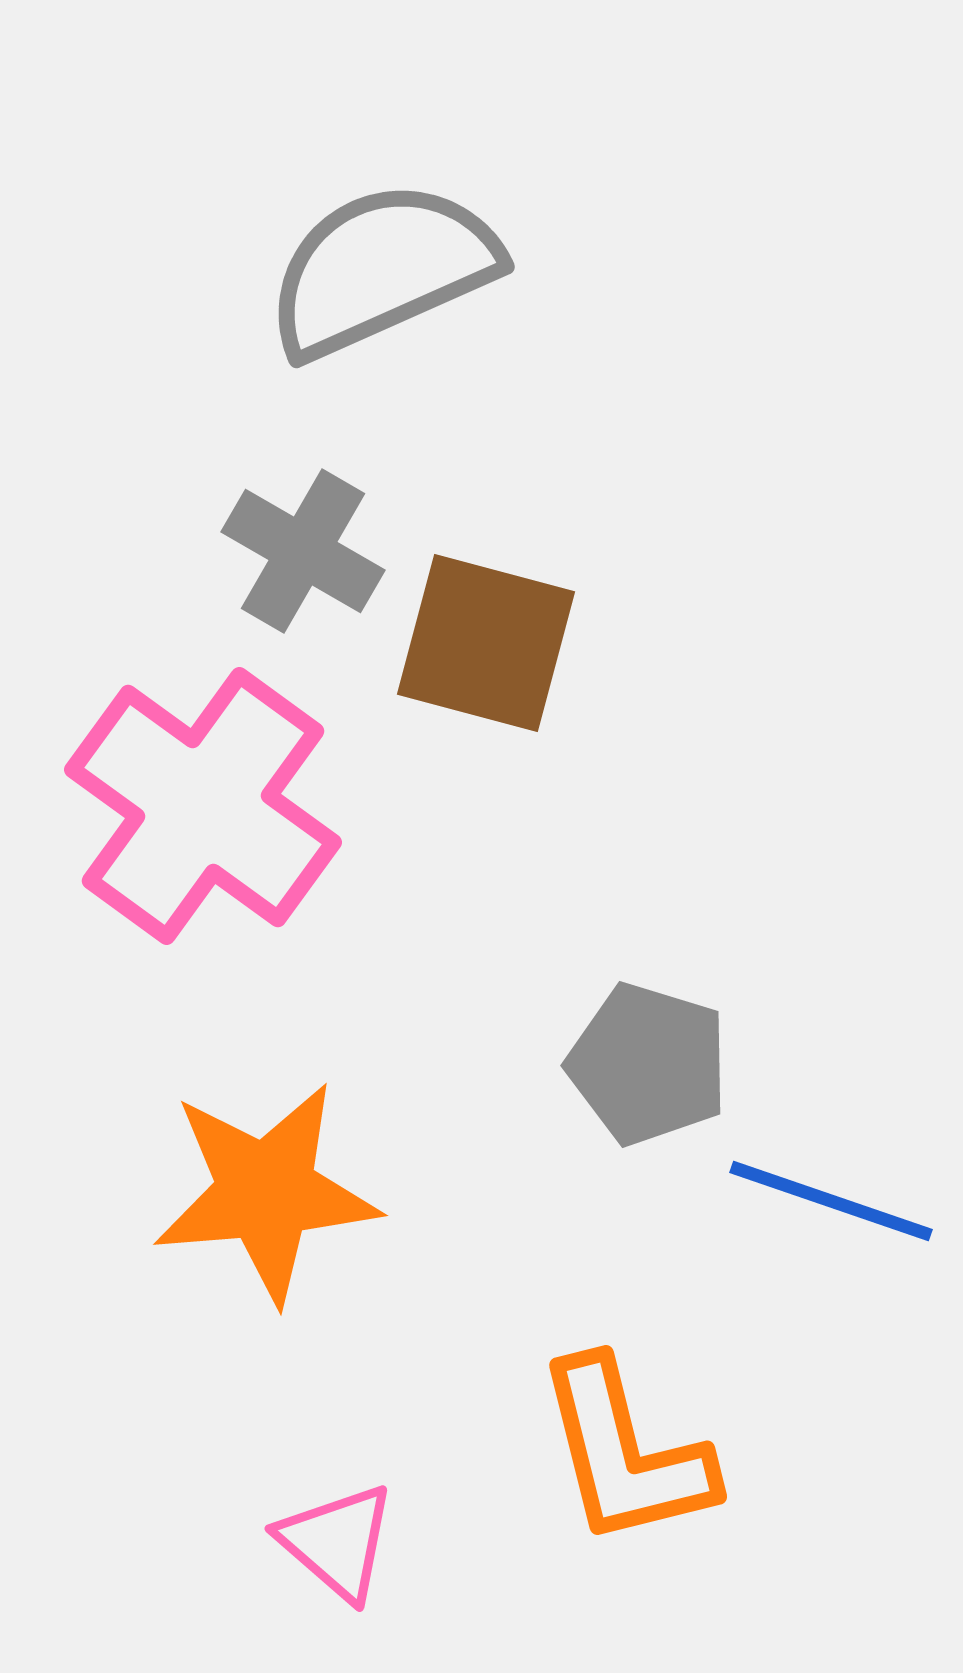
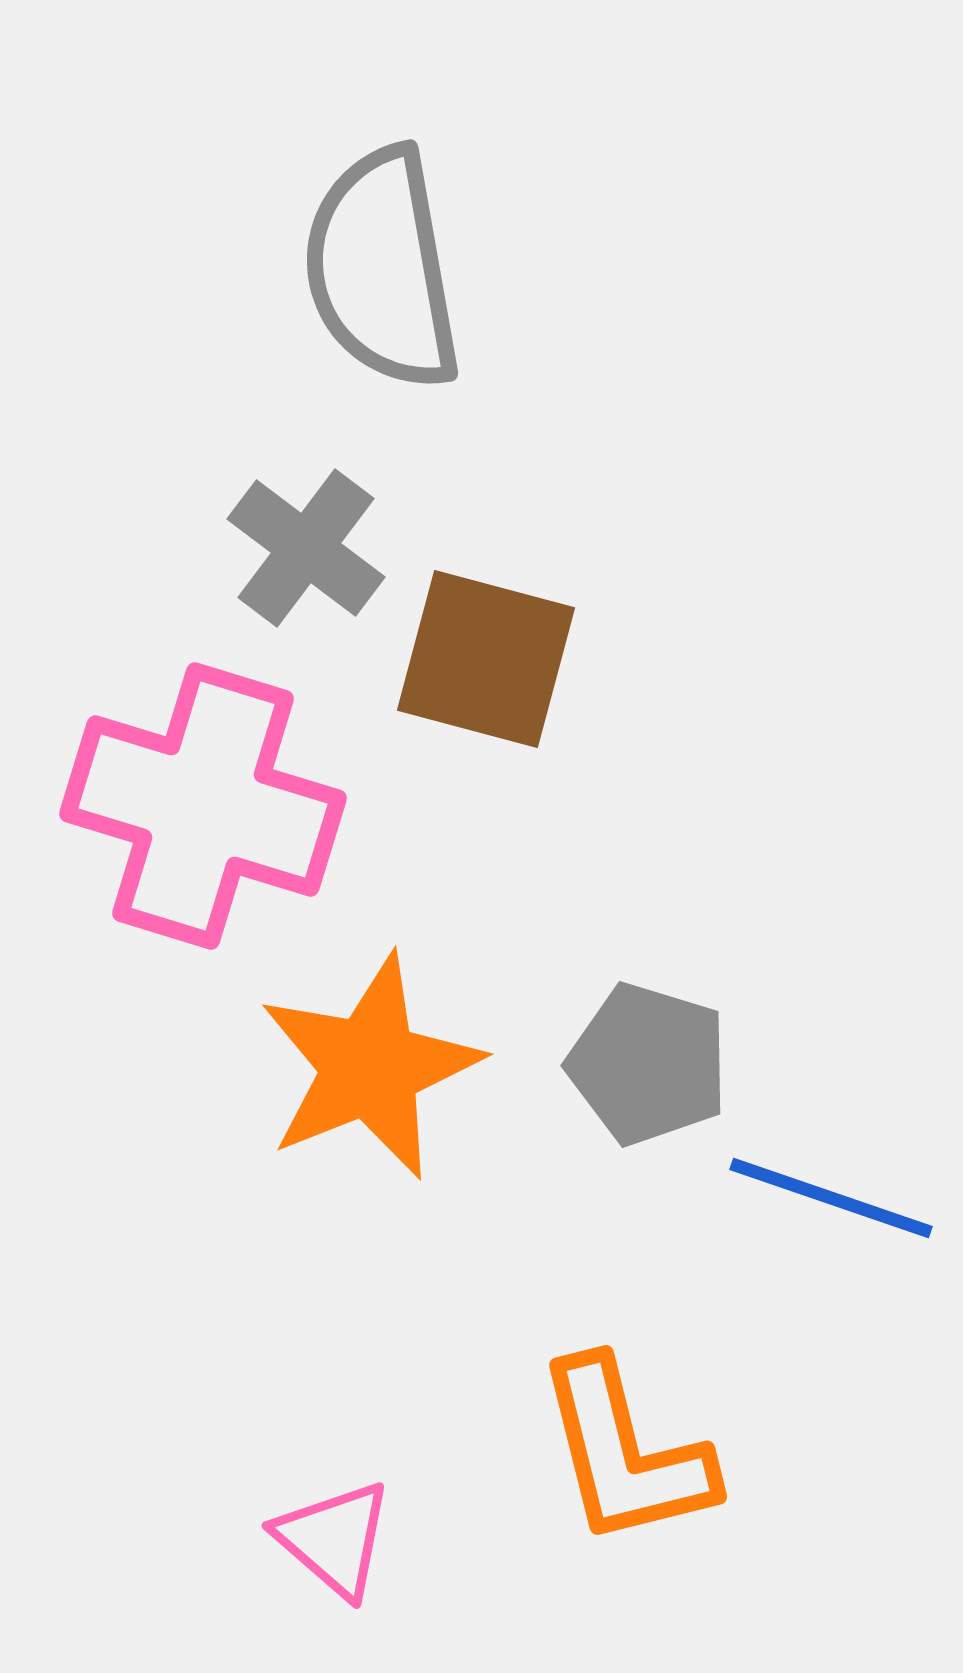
gray semicircle: rotated 76 degrees counterclockwise
gray cross: moved 3 px right, 3 px up; rotated 7 degrees clockwise
brown square: moved 16 px down
pink cross: rotated 19 degrees counterclockwise
orange star: moved 104 px right, 125 px up; rotated 17 degrees counterclockwise
blue line: moved 3 px up
pink triangle: moved 3 px left, 3 px up
